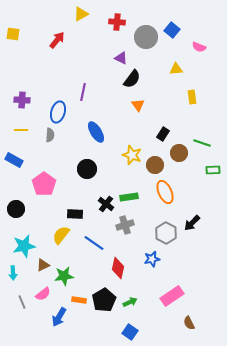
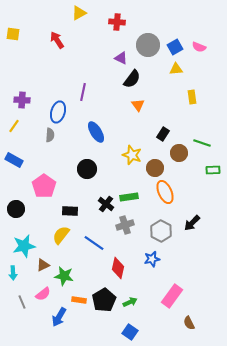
yellow triangle at (81, 14): moved 2 px left, 1 px up
blue square at (172, 30): moved 3 px right, 17 px down; rotated 21 degrees clockwise
gray circle at (146, 37): moved 2 px right, 8 px down
red arrow at (57, 40): rotated 72 degrees counterclockwise
yellow line at (21, 130): moved 7 px left, 4 px up; rotated 56 degrees counterclockwise
brown circle at (155, 165): moved 3 px down
pink pentagon at (44, 184): moved 2 px down
black rectangle at (75, 214): moved 5 px left, 3 px up
gray hexagon at (166, 233): moved 5 px left, 2 px up
green star at (64, 276): rotated 18 degrees clockwise
pink rectangle at (172, 296): rotated 20 degrees counterclockwise
